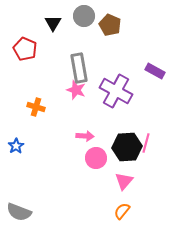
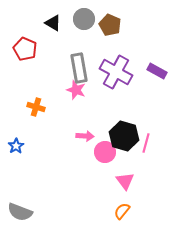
gray circle: moved 3 px down
black triangle: rotated 30 degrees counterclockwise
purple rectangle: moved 2 px right
purple cross: moved 19 px up
black hexagon: moved 3 px left, 11 px up; rotated 20 degrees clockwise
pink circle: moved 9 px right, 6 px up
pink triangle: moved 1 px right; rotated 18 degrees counterclockwise
gray semicircle: moved 1 px right
